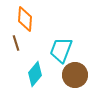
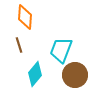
orange diamond: moved 2 px up
brown line: moved 3 px right, 2 px down
